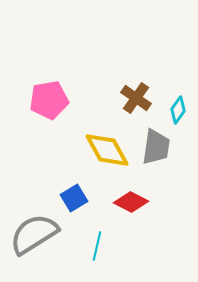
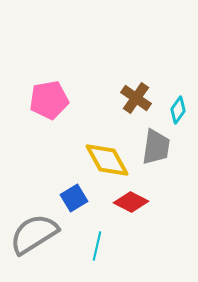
yellow diamond: moved 10 px down
